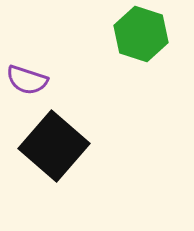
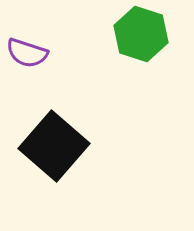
purple semicircle: moved 27 px up
